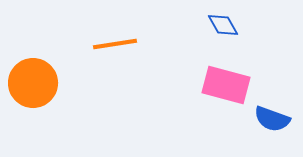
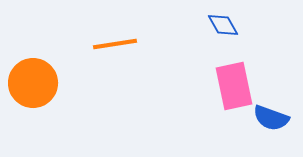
pink rectangle: moved 8 px right, 1 px down; rotated 63 degrees clockwise
blue semicircle: moved 1 px left, 1 px up
